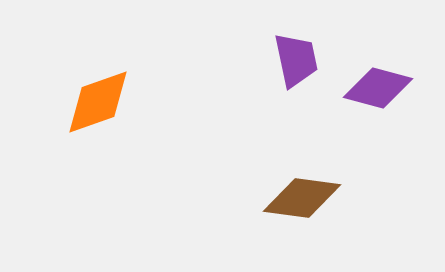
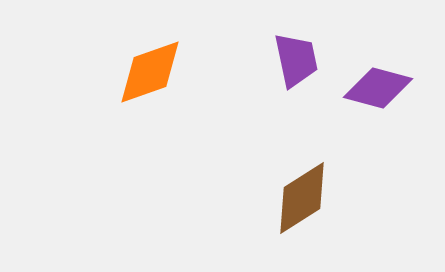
orange diamond: moved 52 px right, 30 px up
brown diamond: rotated 40 degrees counterclockwise
